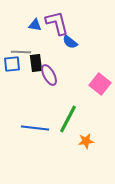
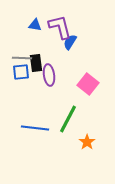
purple L-shape: moved 3 px right, 4 px down
blue semicircle: rotated 84 degrees clockwise
gray line: moved 1 px right, 6 px down
blue square: moved 9 px right, 8 px down
purple ellipse: rotated 20 degrees clockwise
pink square: moved 12 px left
orange star: moved 1 px right, 1 px down; rotated 28 degrees counterclockwise
